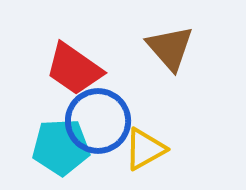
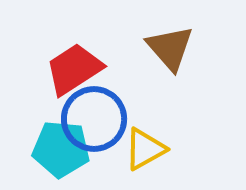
red trapezoid: rotated 112 degrees clockwise
blue circle: moved 4 px left, 2 px up
cyan pentagon: moved 2 px down; rotated 8 degrees clockwise
